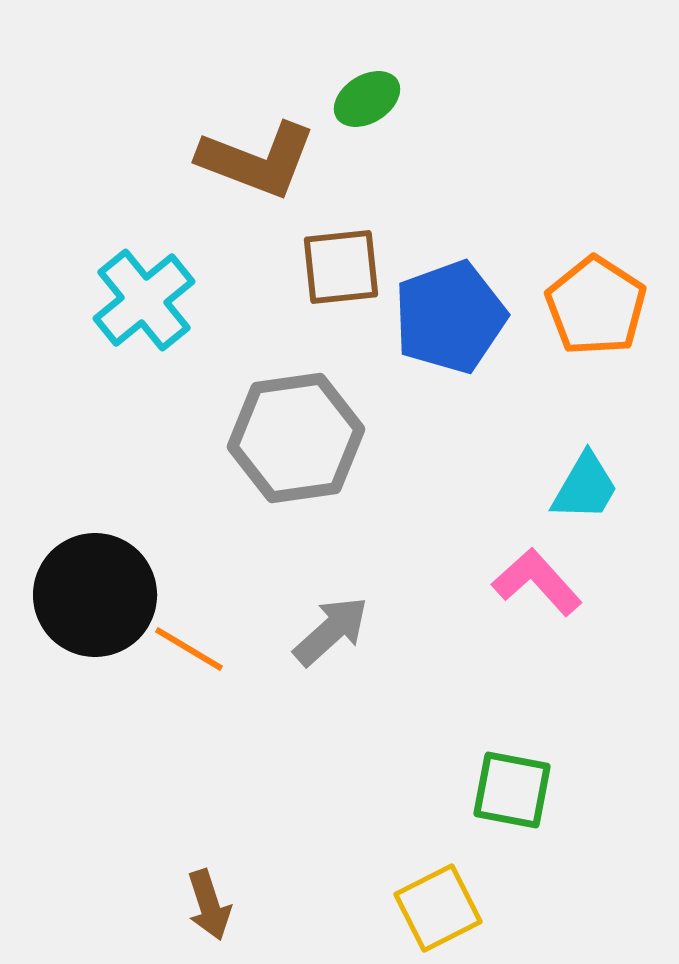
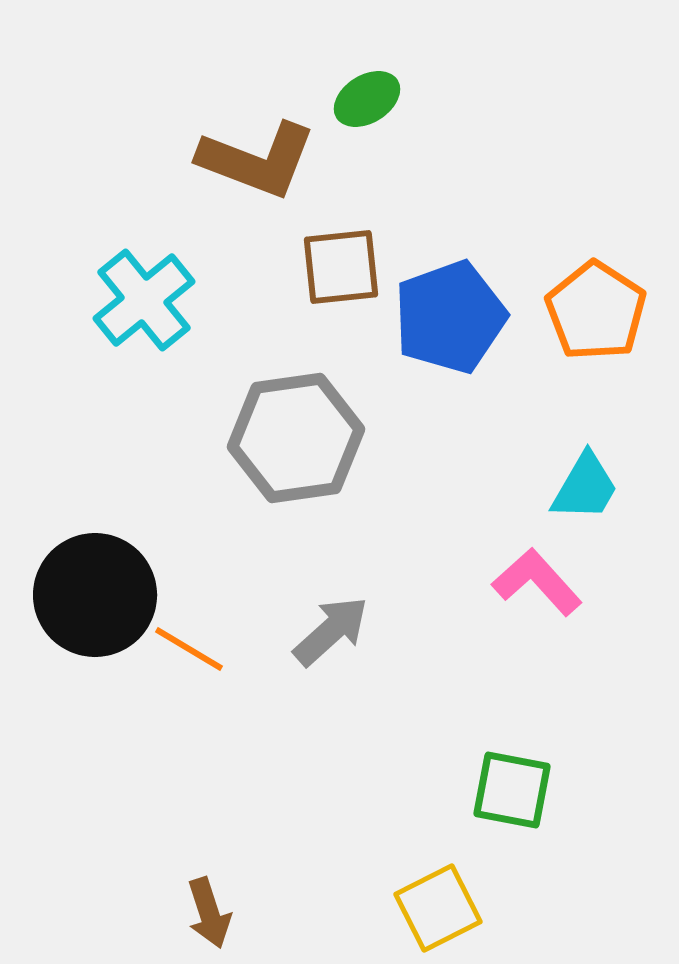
orange pentagon: moved 5 px down
brown arrow: moved 8 px down
